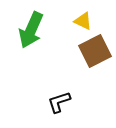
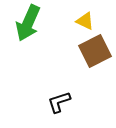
yellow triangle: moved 2 px right
green arrow: moved 3 px left, 7 px up
